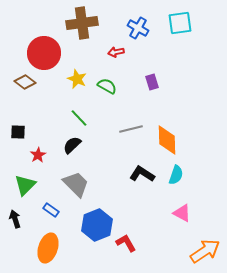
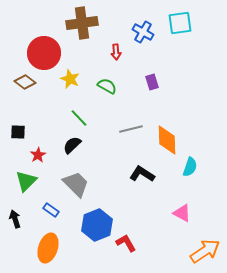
blue cross: moved 5 px right, 4 px down
red arrow: rotated 84 degrees counterclockwise
yellow star: moved 7 px left
cyan semicircle: moved 14 px right, 8 px up
green triangle: moved 1 px right, 4 px up
